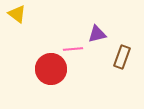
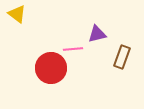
red circle: moved 1 px up
